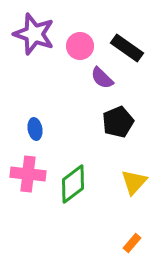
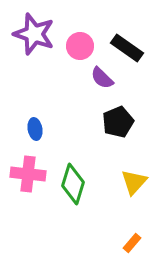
green diamond: rotated 36 degrees counterclockwise
